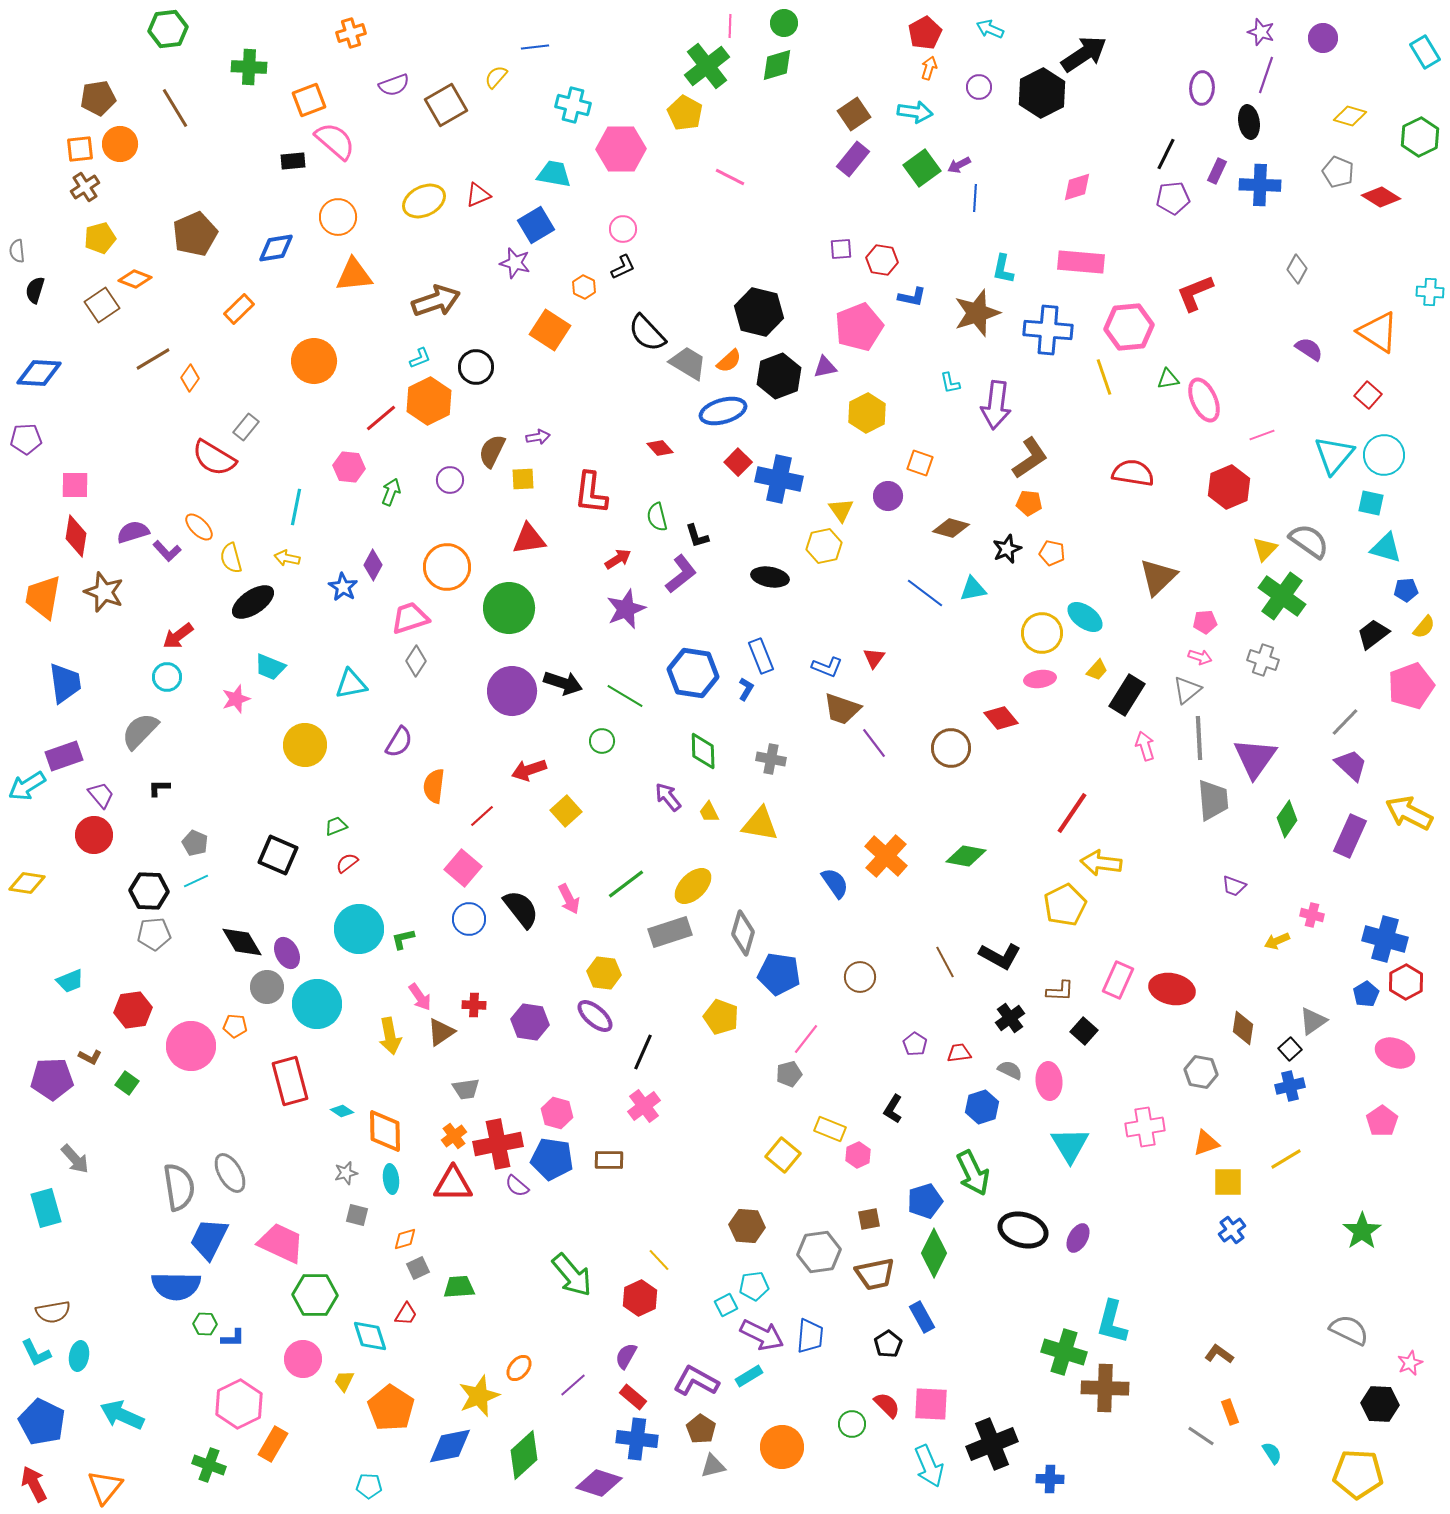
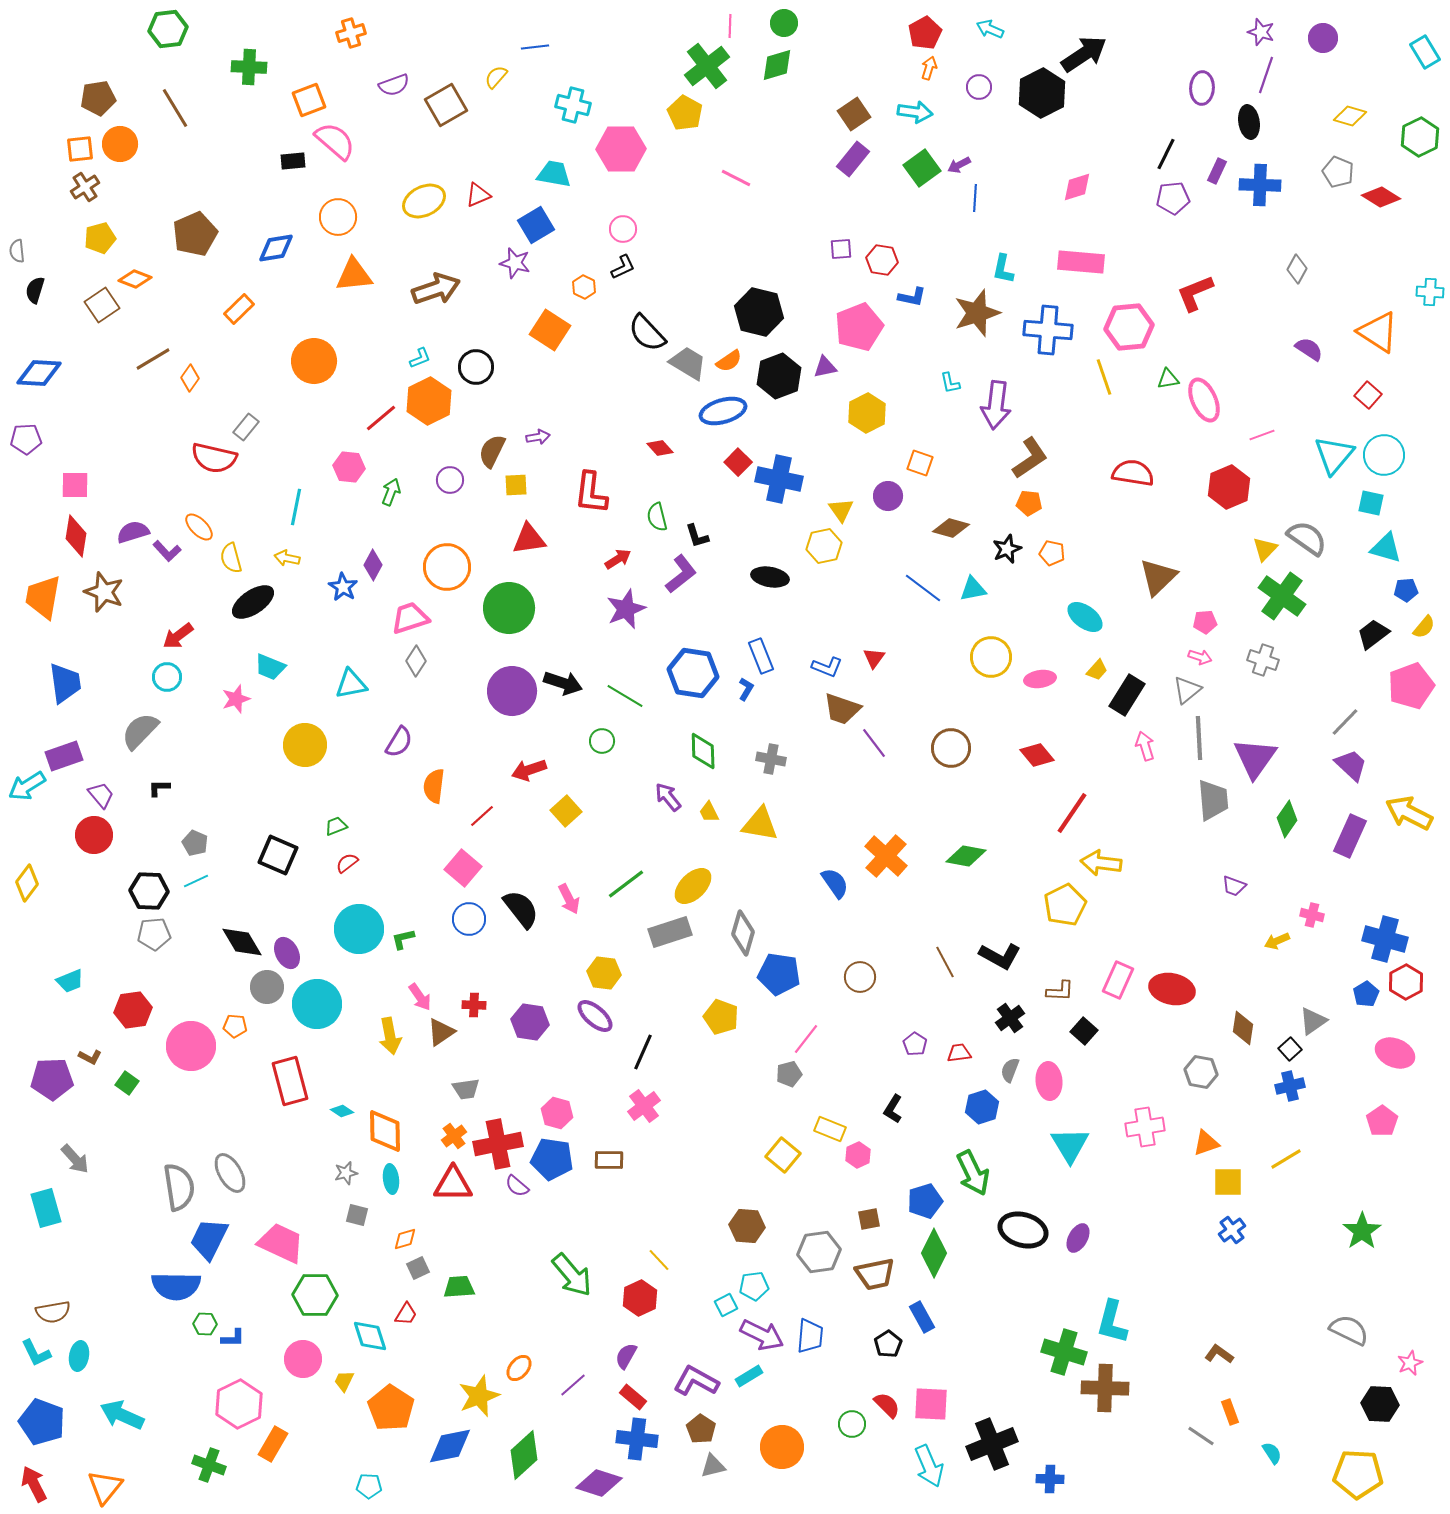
pink line at (730, 177): moved 6 px right, 1 px down
brown arrow at (436, 301): moved 12 px up
orange semicircle at (729, 361): rotated 8 degrees clockwise
red semicircle at (214, 458): rotated 18 degrees counterclockwise
yellow square at (523, 479): moved 7 px left, 6 px down
gray semicircle at (1309, 541): moved 2 px left, 3 px up
blue line at (925, 593): moved 2 px left, 5 px up
yellow circle at (1042, 633): moved 51 px left, 24 px down
red diamond at (1001, 718): moved 36 px right, 37 px down
yellow diamond at (27, 883): rotated 63 degrees counterclockwise
gray semicircle at (1010, 1070): rotated 95 degrees counterclockwise
blue pentagon at (42, 1422): rotated 6 degrees counterclockwise
